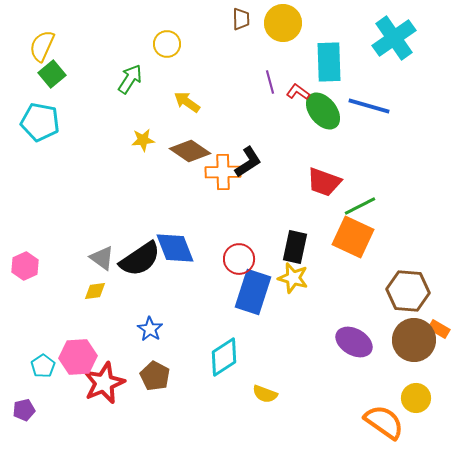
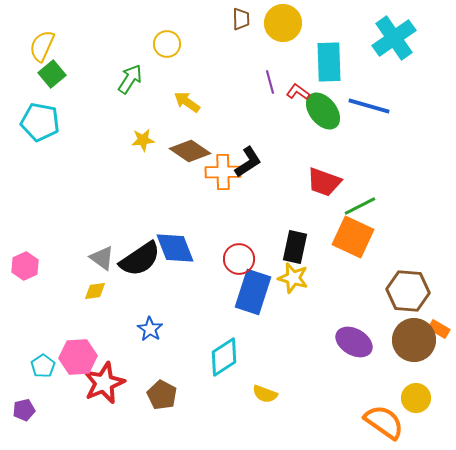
brown pentagon at (155, 376): moved 7 px right, 19 px down
